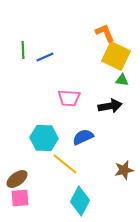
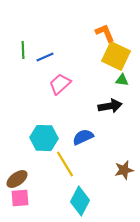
pink trapezoid: moved 9 px left, 14 px up; rotated 135 degrees clockwise
yellow line: rotated 20 degrees clockwise
